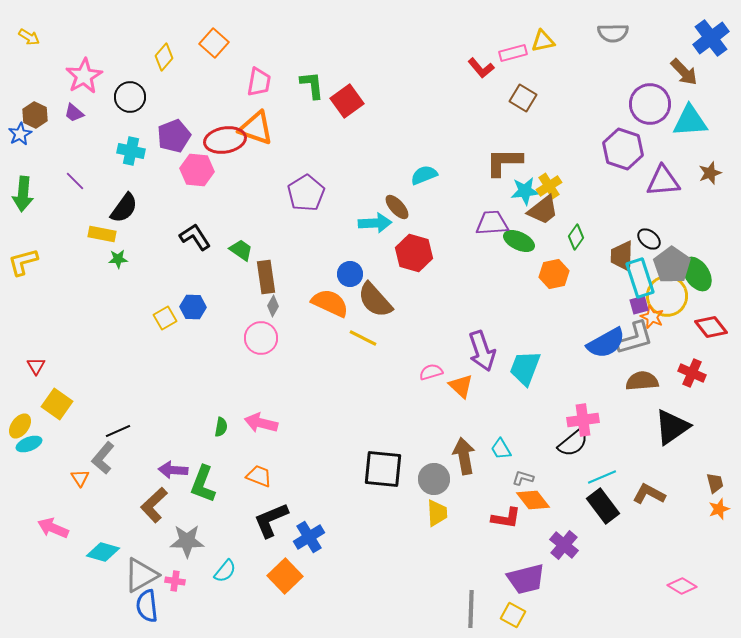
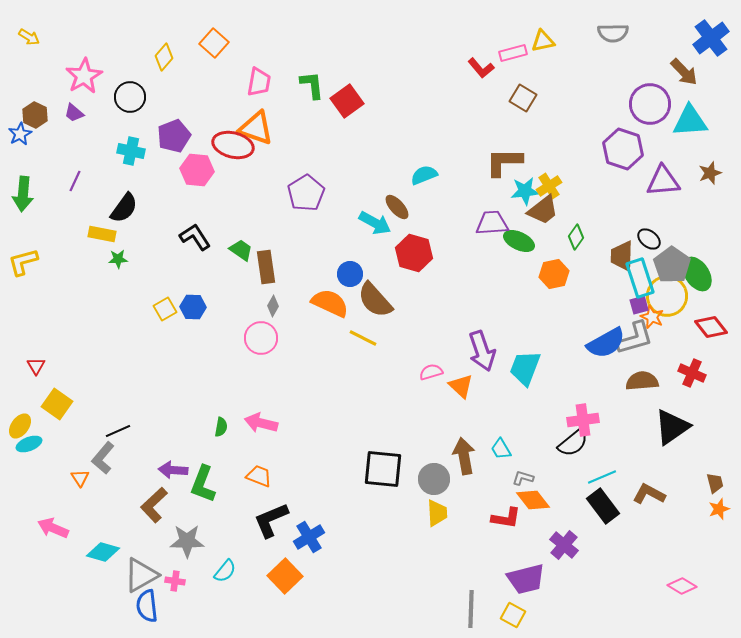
red ellipse at (225, 140): moved 8 px right, 5 px down; rotated 24 degrees clockwise
purple line at (75, 181): rotated 70 degrees clockwise
cyan arrow at (375, 223): rotated 32 degrees clockwise
brown rectangle at (266, 277): moved 10 px up
yellow square at (165, 318): moved 9 px up
